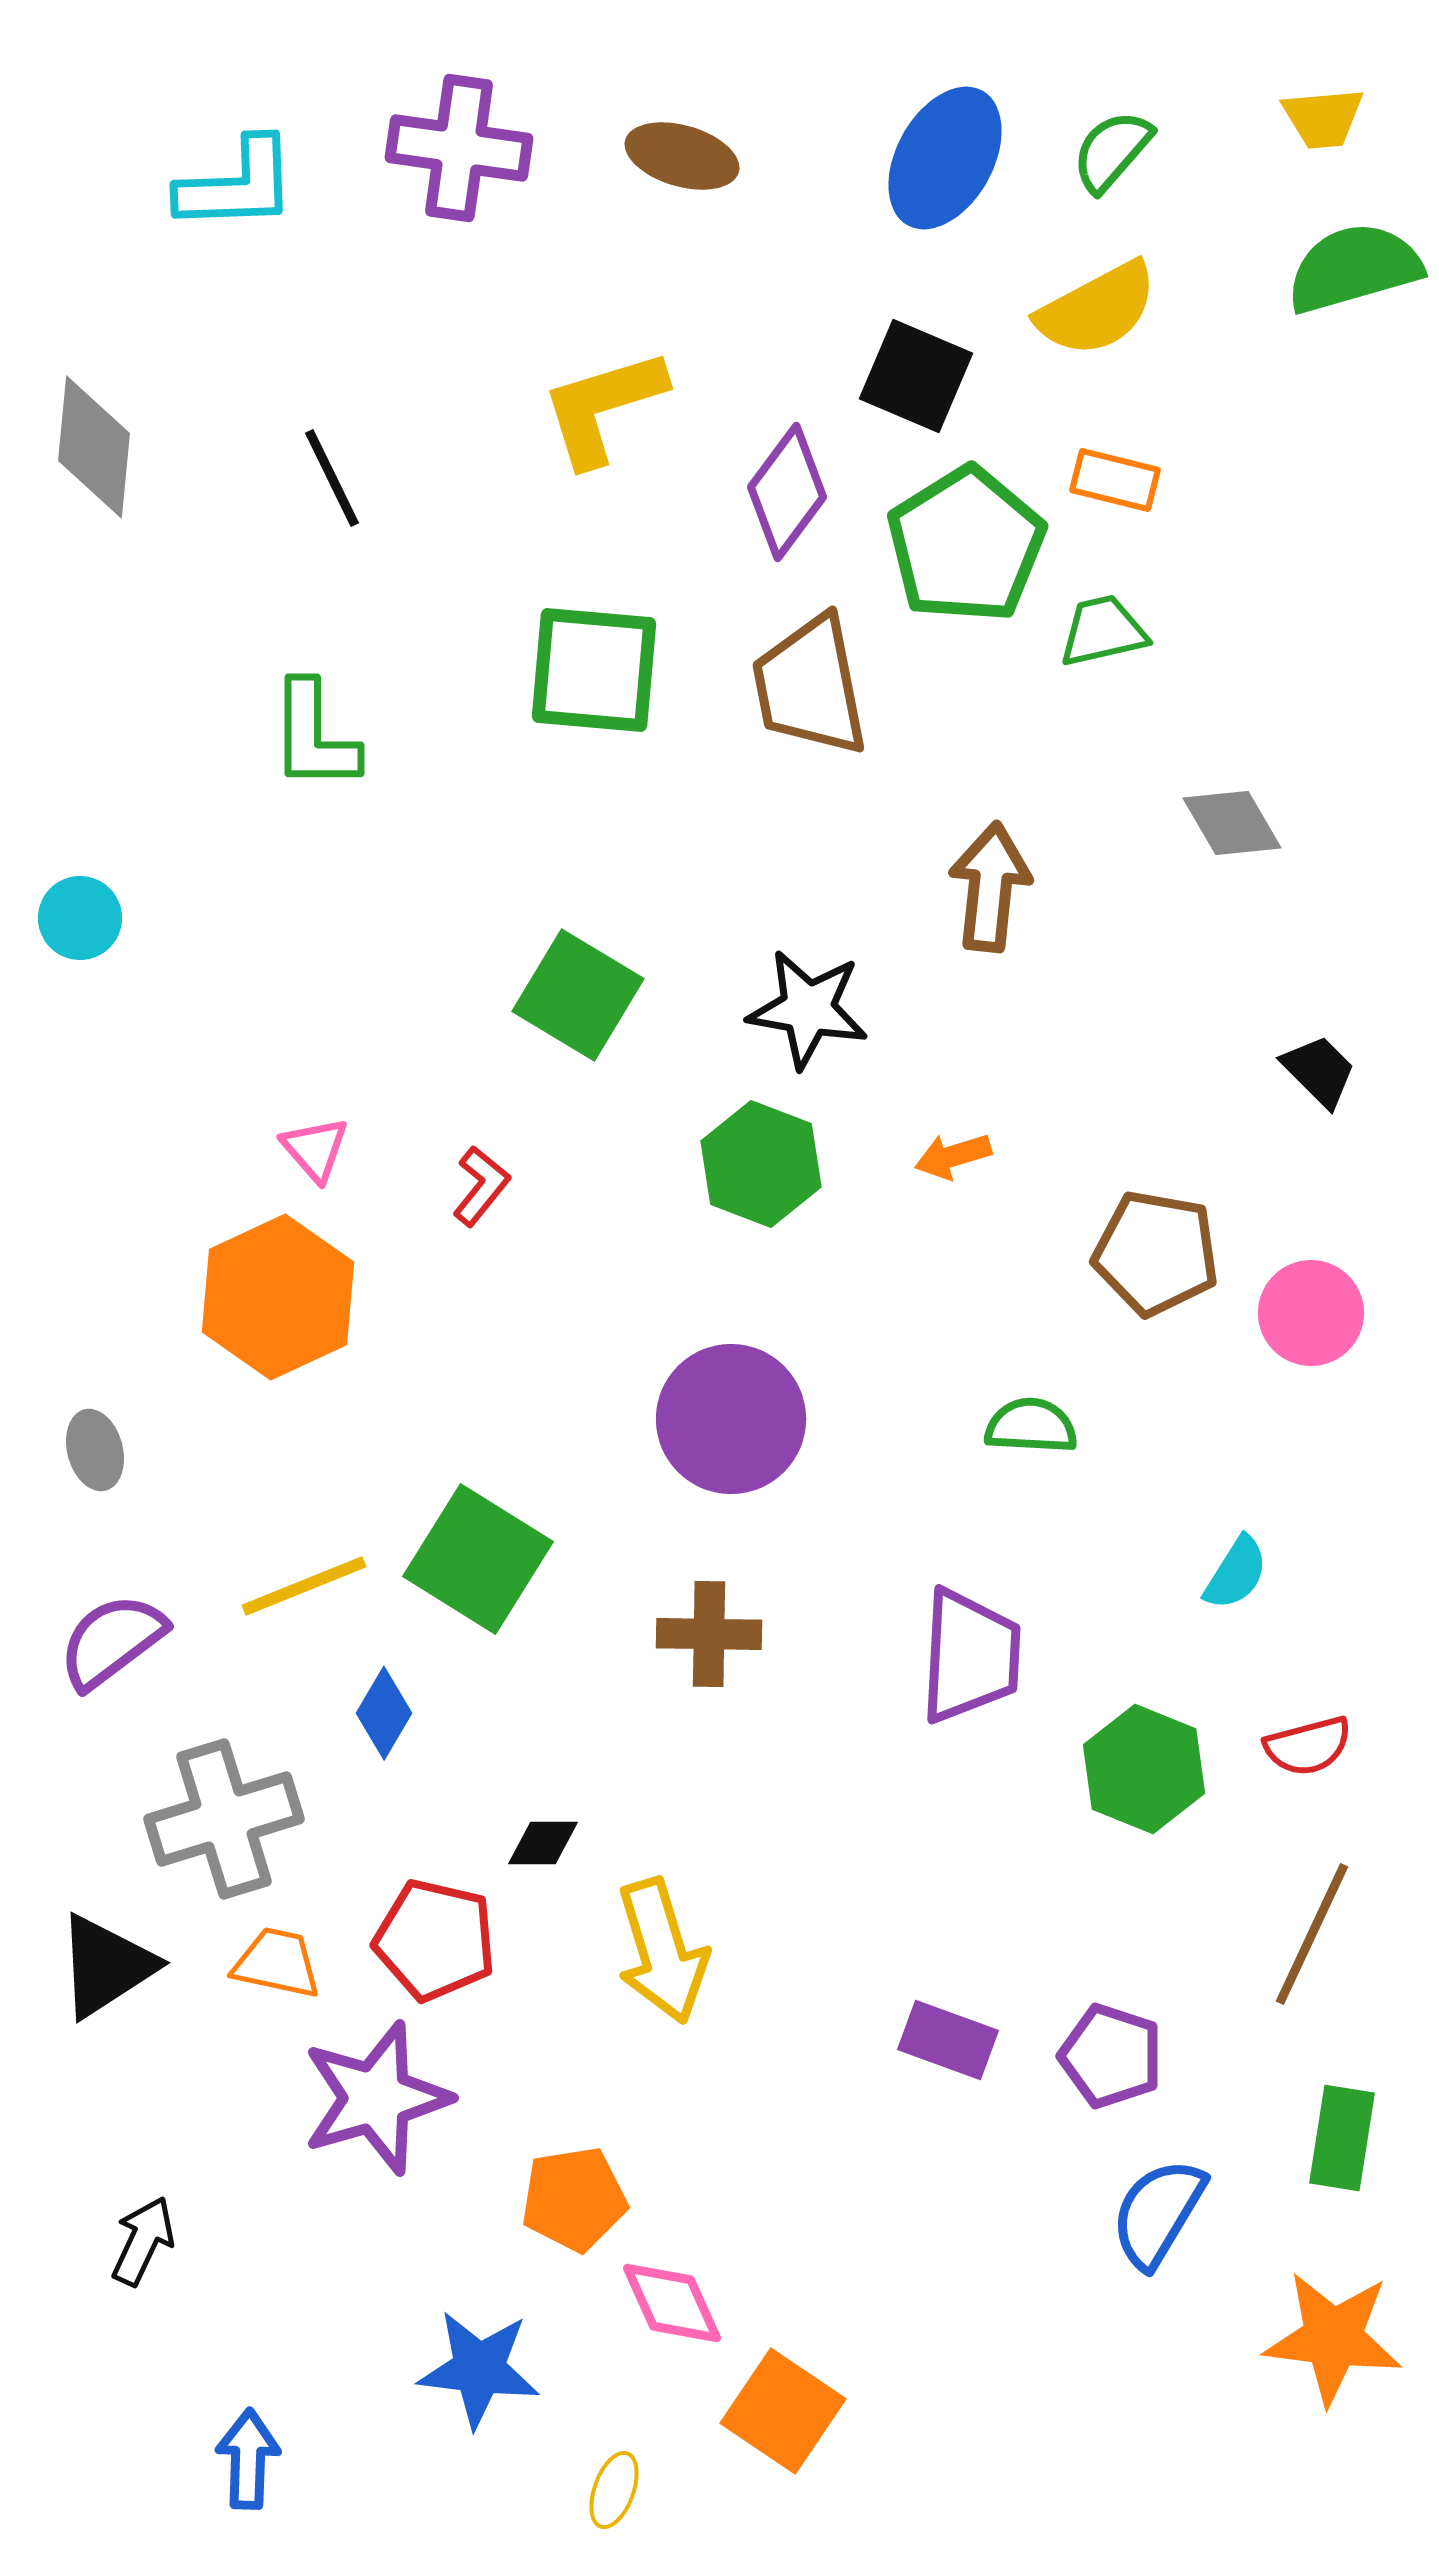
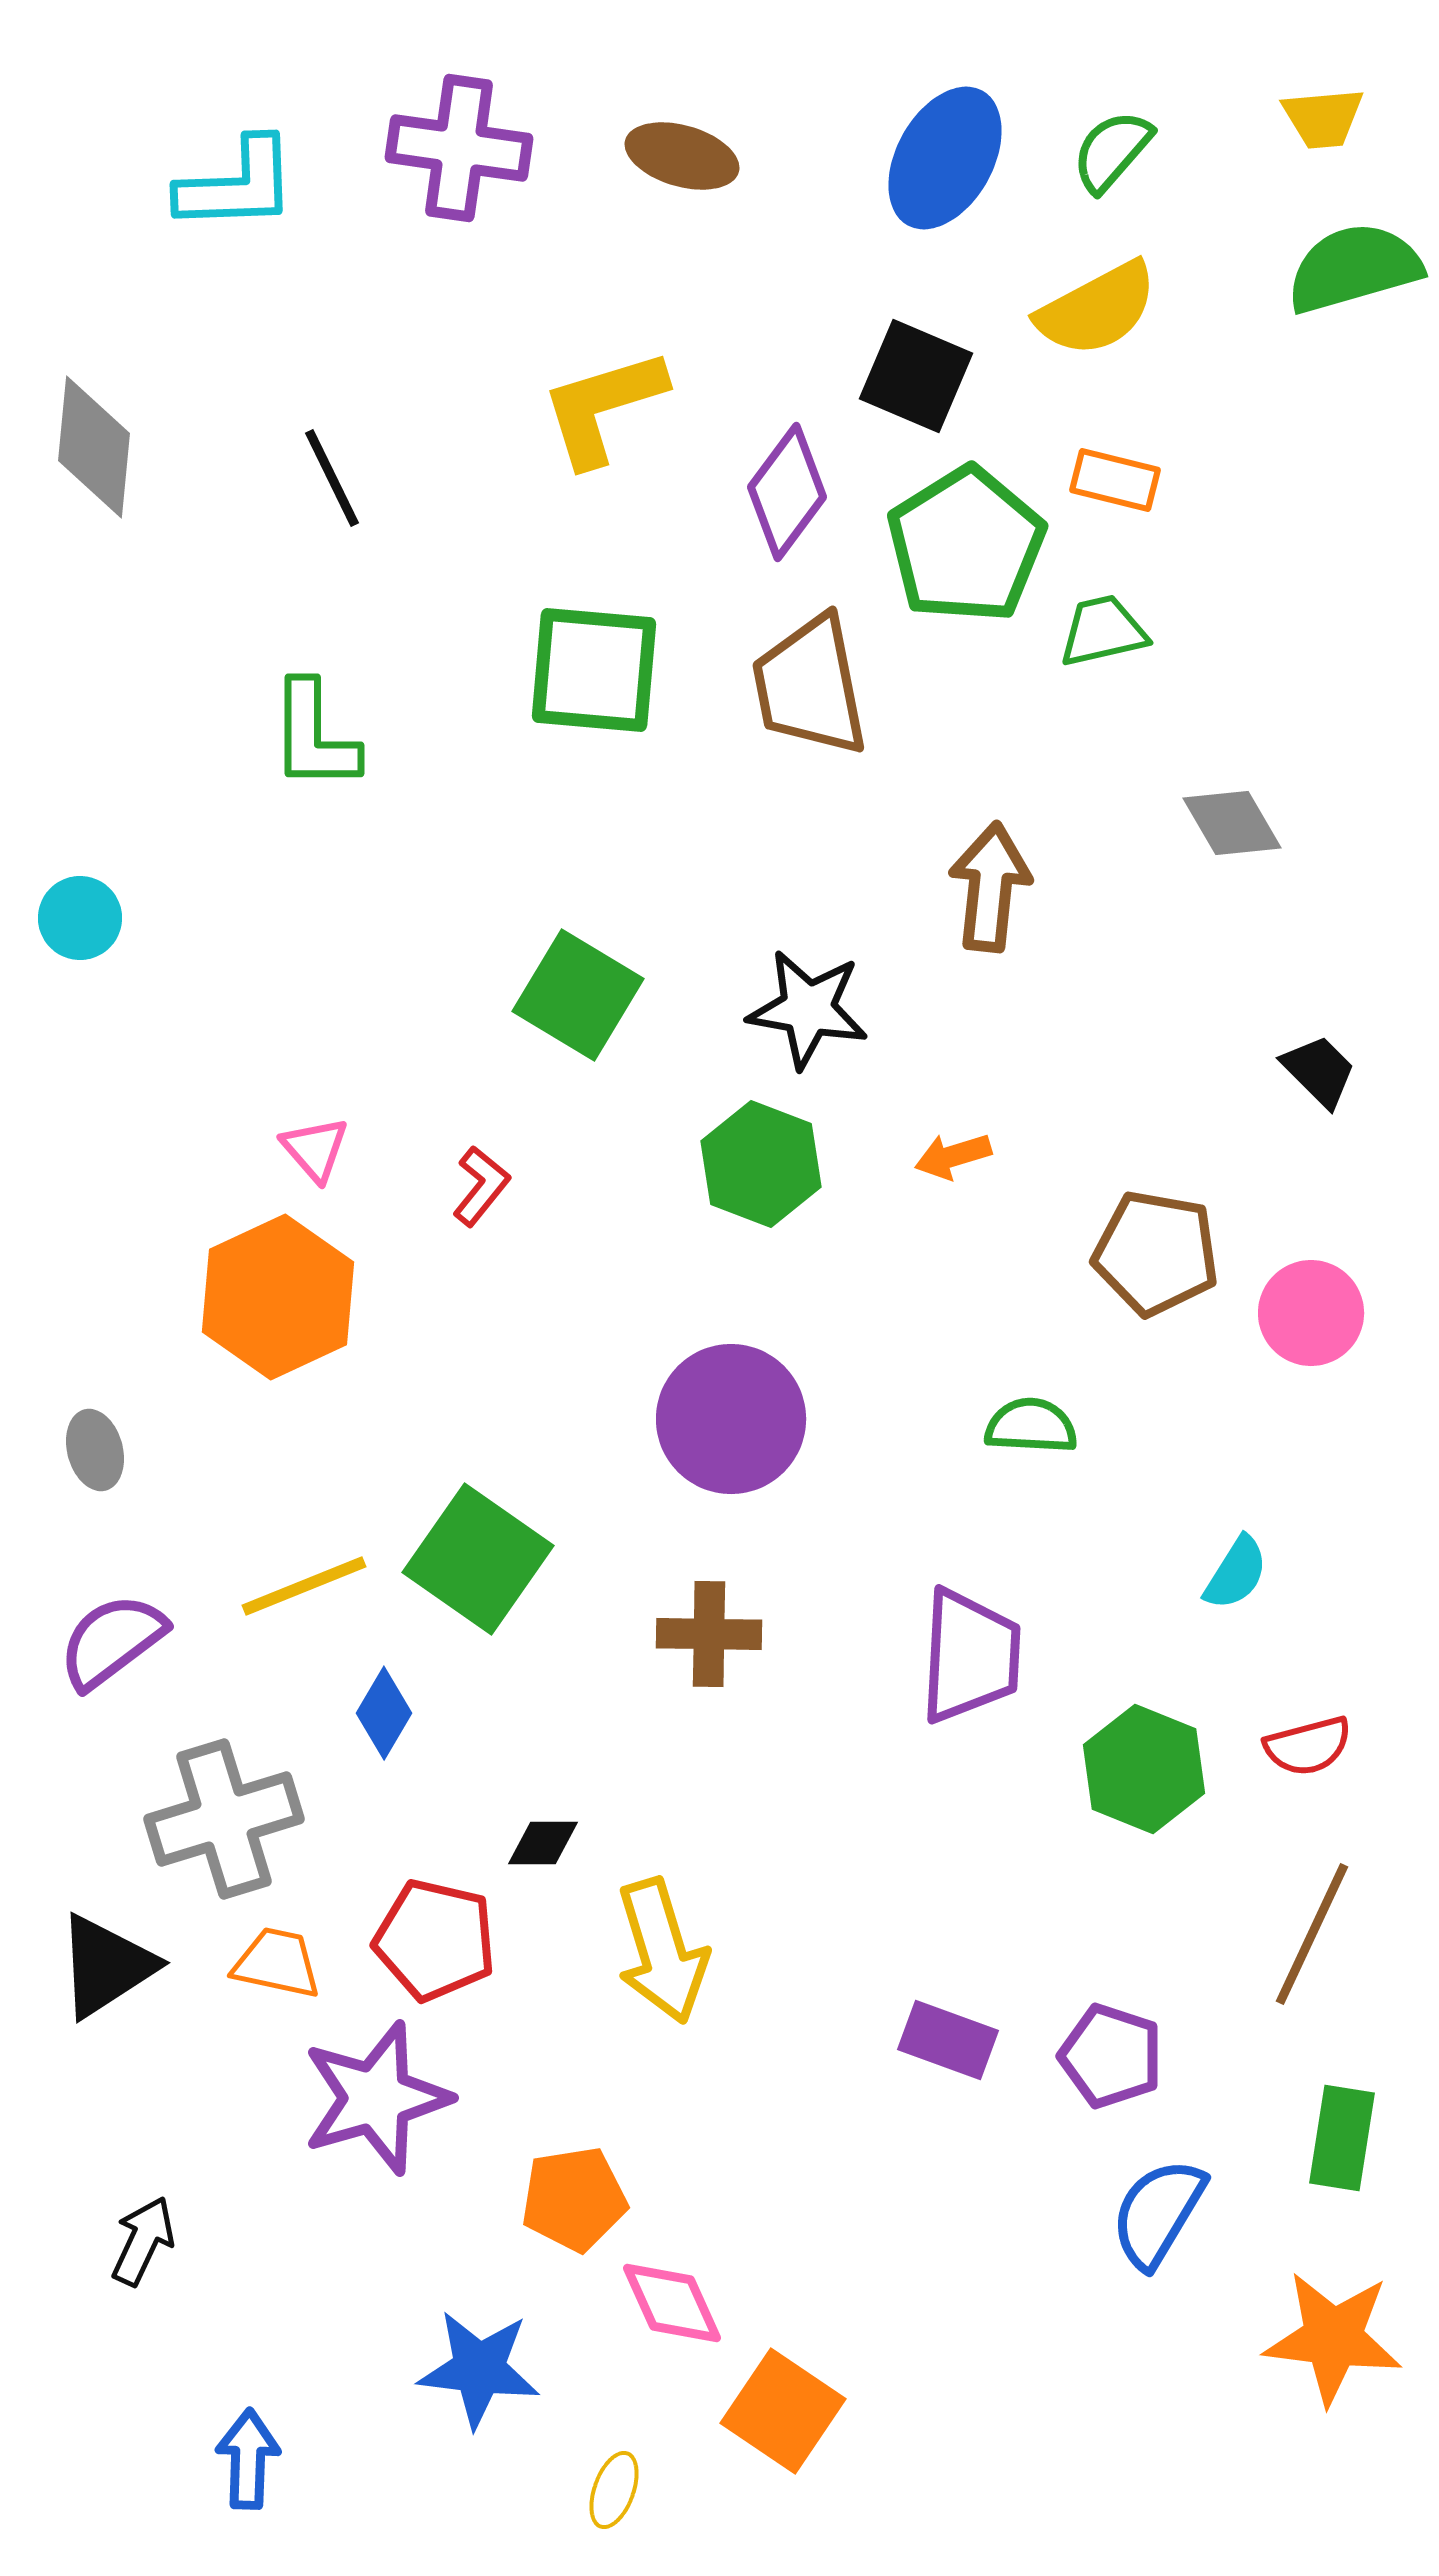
green square at (478, 1559): rotated 3 degrees clockwise
